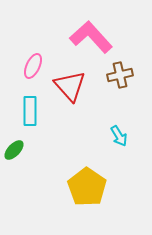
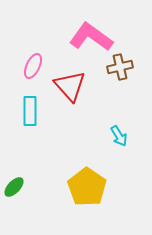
pink L-shape: rotated 12 degrees counterclockwise
brown cross: moved 8 px up
green ellipse: moved 37 px down
